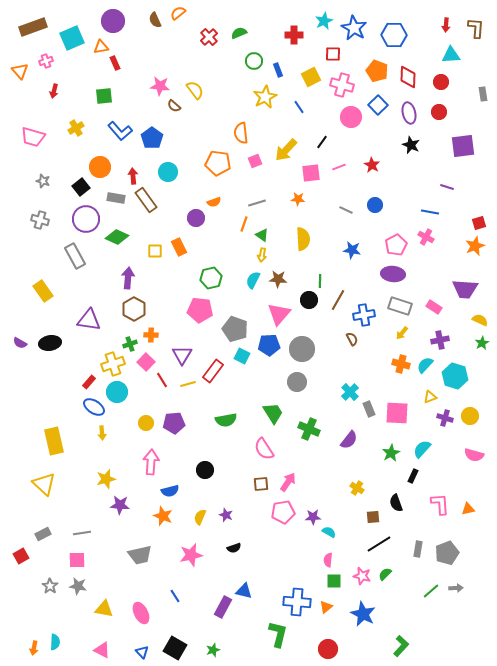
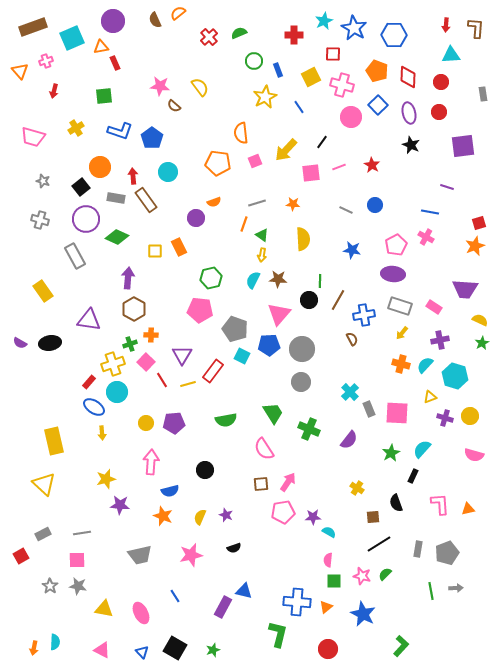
yellow semicircle at (195, 90): moved 5 px right, 3 px up
blue L-shape at (120, 131): rotated 30 degrees counterclockwise
orange star at (298, 199): moved 5 px left, 5 px down
gray circle at (297, 382): moved 4 px right
green line at (431, 591): rotated 60 degrees counterclockwise
